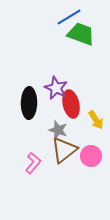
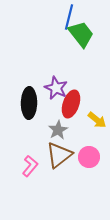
blue line: rotated 45 degrees counterclockwise
green trapezoid: rotated 32 degrees clockwise
red ellipse: rotated 32 degrees clockwise
yellow arrow: moved 1 px right; rotated 18 degrees counterclockwise
gray star: rotated 24 degrees clockwise
brown triangle: moved 5 px left, 5 px down
pink circle: moved 2 px left, 1 px down
pink L-shape: moved 3 px left, 3 px down
